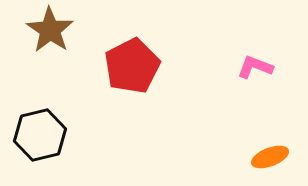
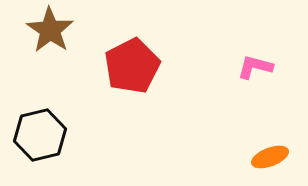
pink L-shape: rotated 6 degrees counterclockwise
